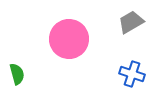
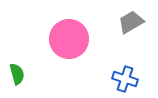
blue cross: moved 7 px left, 5 px down
